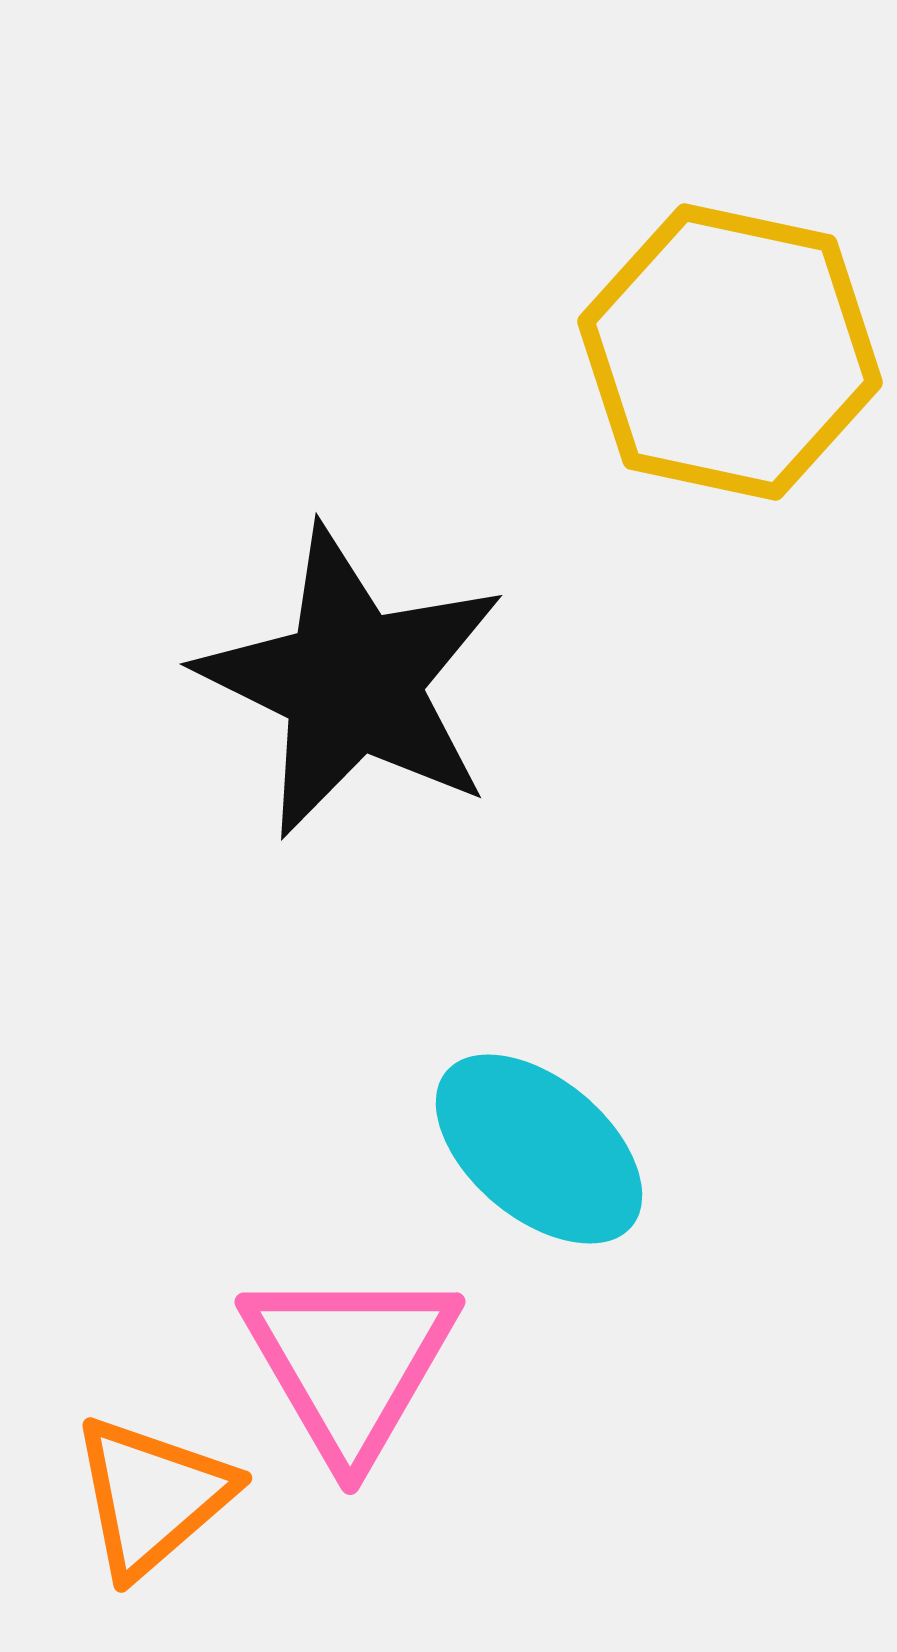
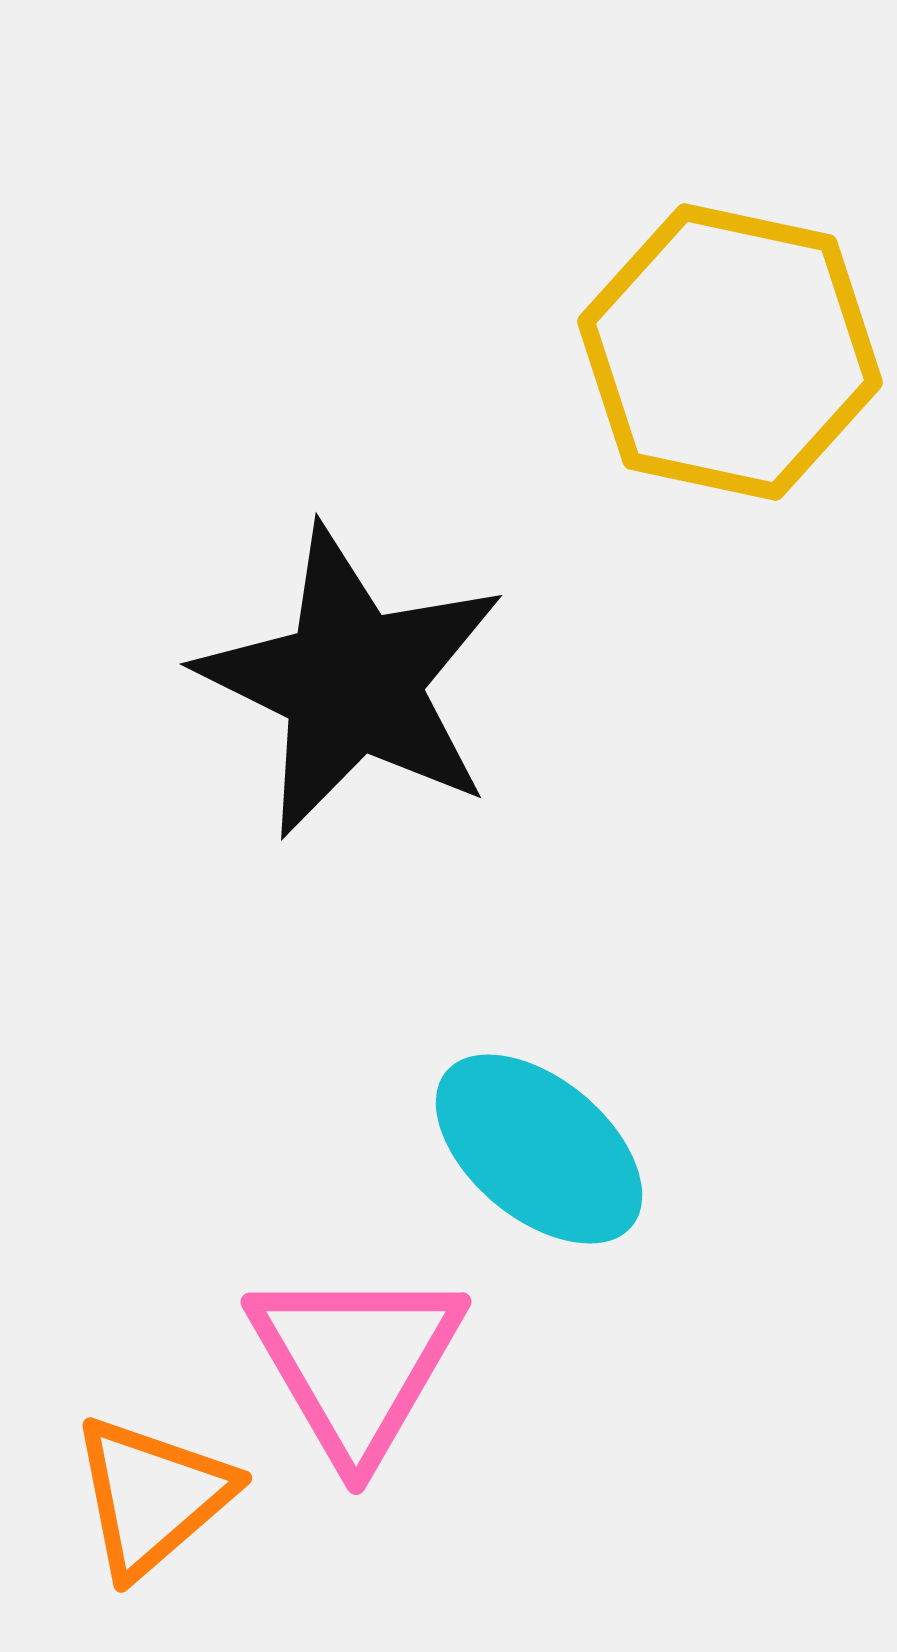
pink triangle: moved 6 px right
